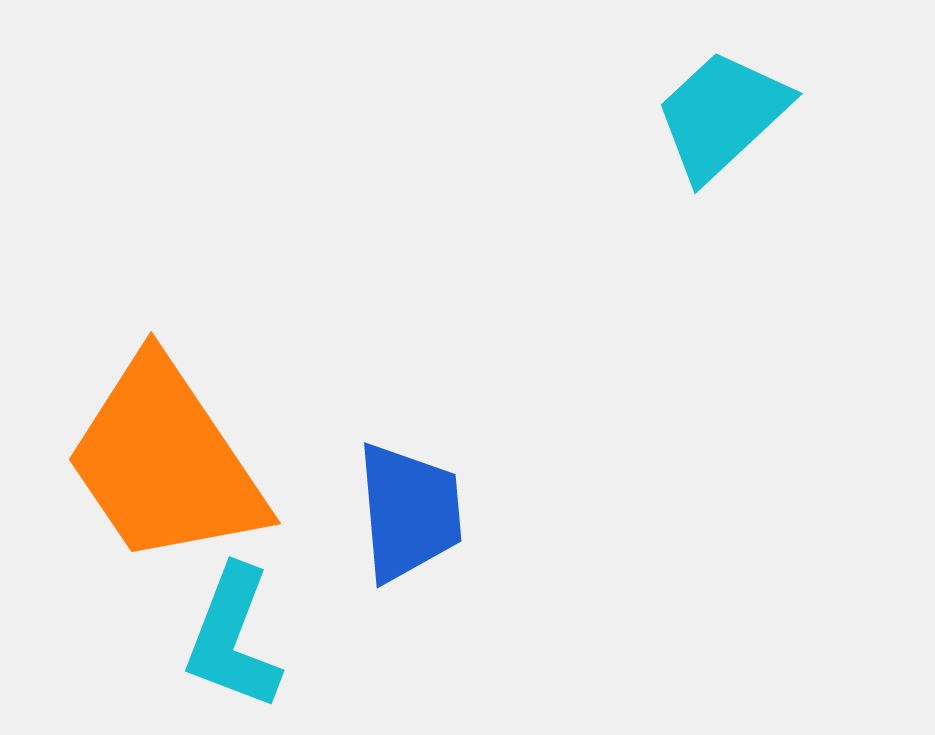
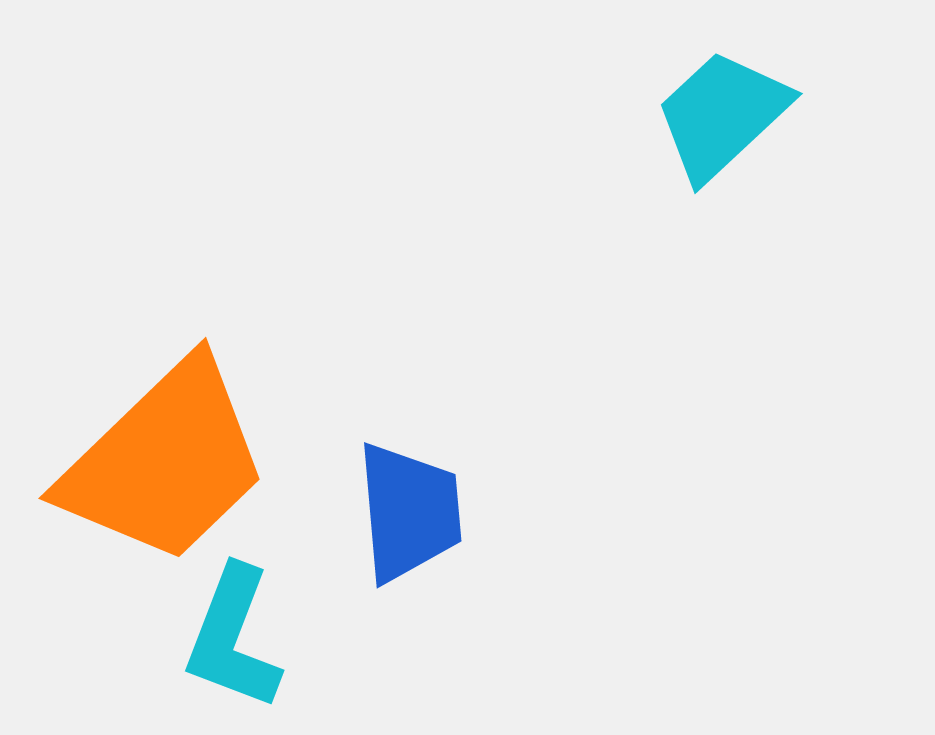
orange trapezoid: rotated 100 degrees counterclockwise
